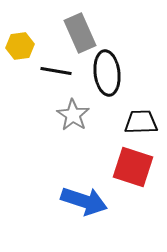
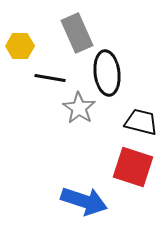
gray rectangle: moved 3 px left
yellow hexagon: rotated 8 degrees clockwise
black line: moved 6 px left, 7 px down
gray star: moved 6 px right, 7 px up
black trapezoid: rotated 16 degrees clockwise
